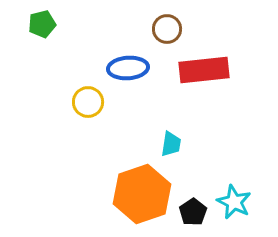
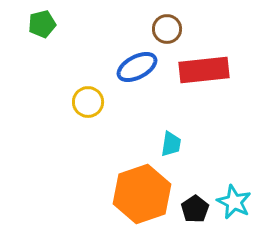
blue ellipse: moved 9 px right, 1 px up; rotated 24 degrees counterclockwise
black pentagon: moved 2 px right, 3 px up
